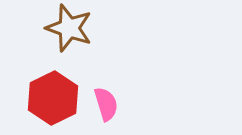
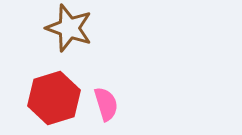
red hexagon: moved 1 px right; rotated 9 degrees clockwise
